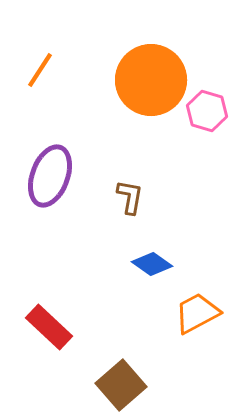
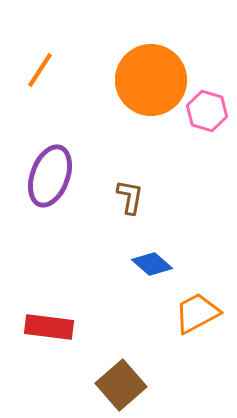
blue diamond: rotated 6 degrees clockwise
red rectangle: rotated 36 degrees counterclockwise
